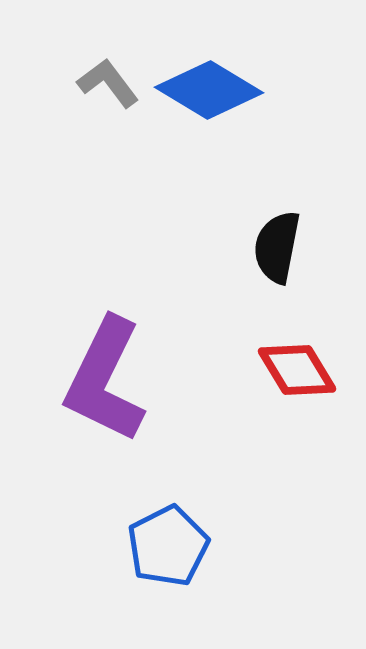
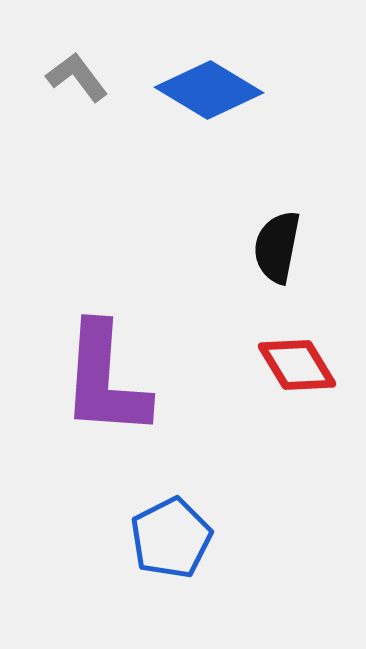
gray L-shape: moved 31 px left, 6 px up
red diamond: moved 5 px up
purple L-shape: rotated 22 degrees counterclockwise
blue pentagon: moved 3 px right, 8 px up
